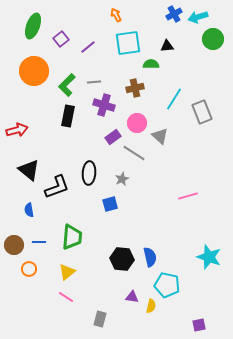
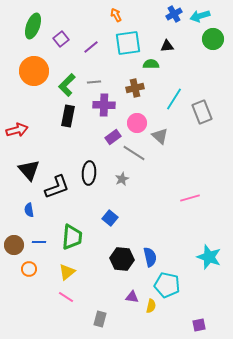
cyan arrow at (198, 17): moved 2 px right, 1 px up
purple line at (88, 47): moved 3 px right
purple cross at (104, 105): rotated 15 degrees counterclockwise
black triangle at (29, 170): rotated 10 degrees clockwise
pink line at (188, 196): moved 2 px right, 2 px down
blue square at (110, 204): moved 14 px down; rotated 35 degrees counterclockwise
